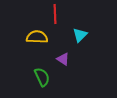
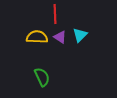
purple triangle: moved 3 px left, 22 px up
